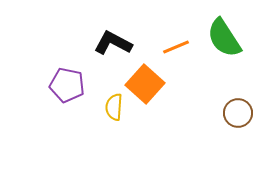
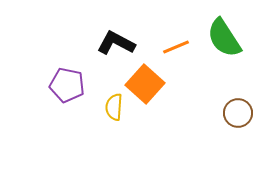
black L-shape: moved 3 px right
